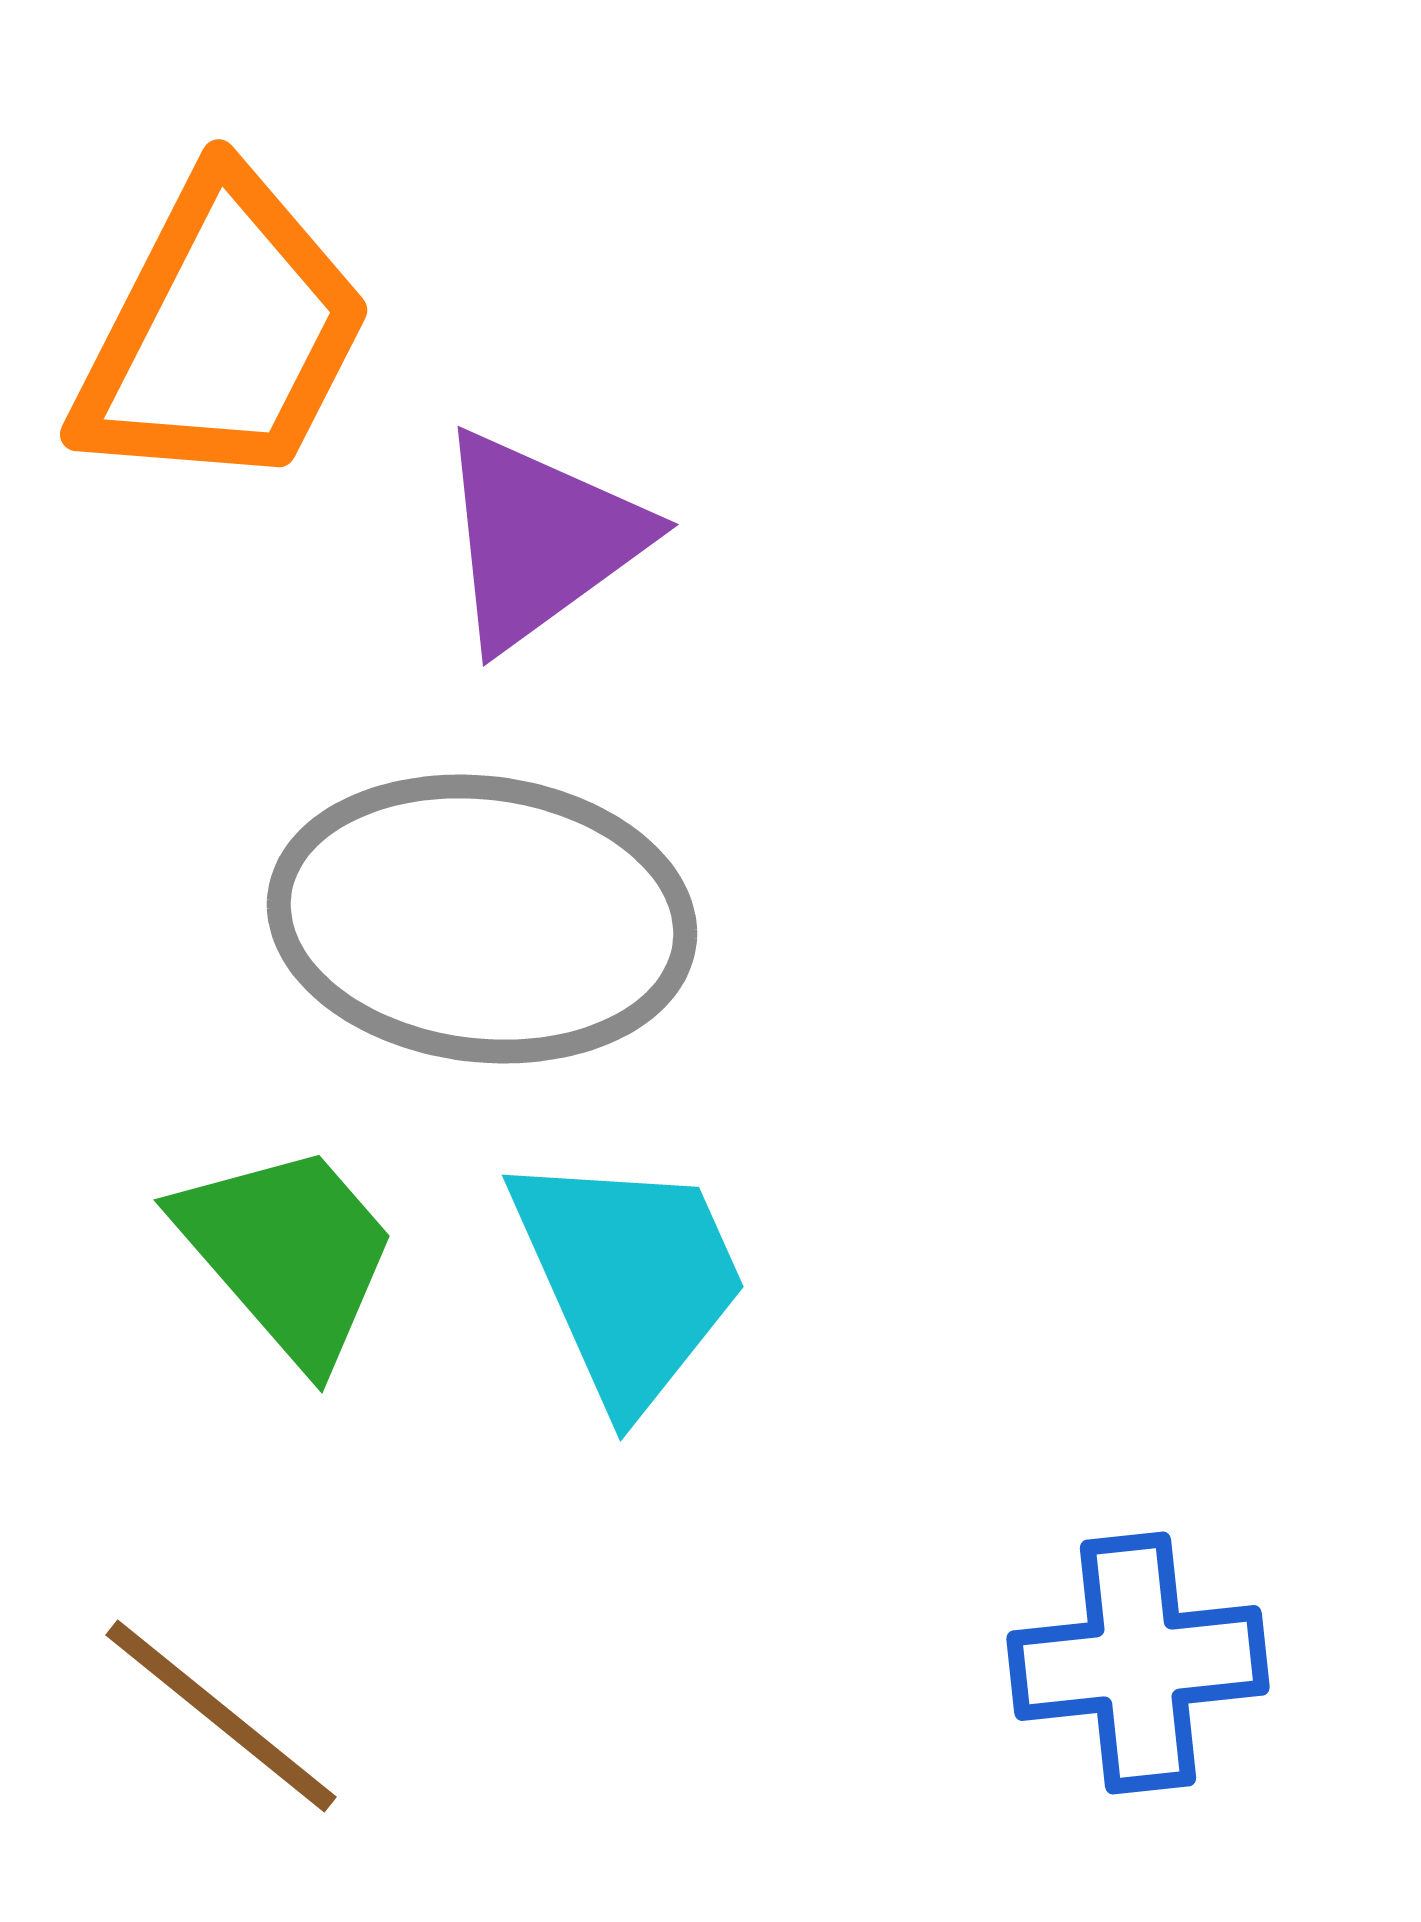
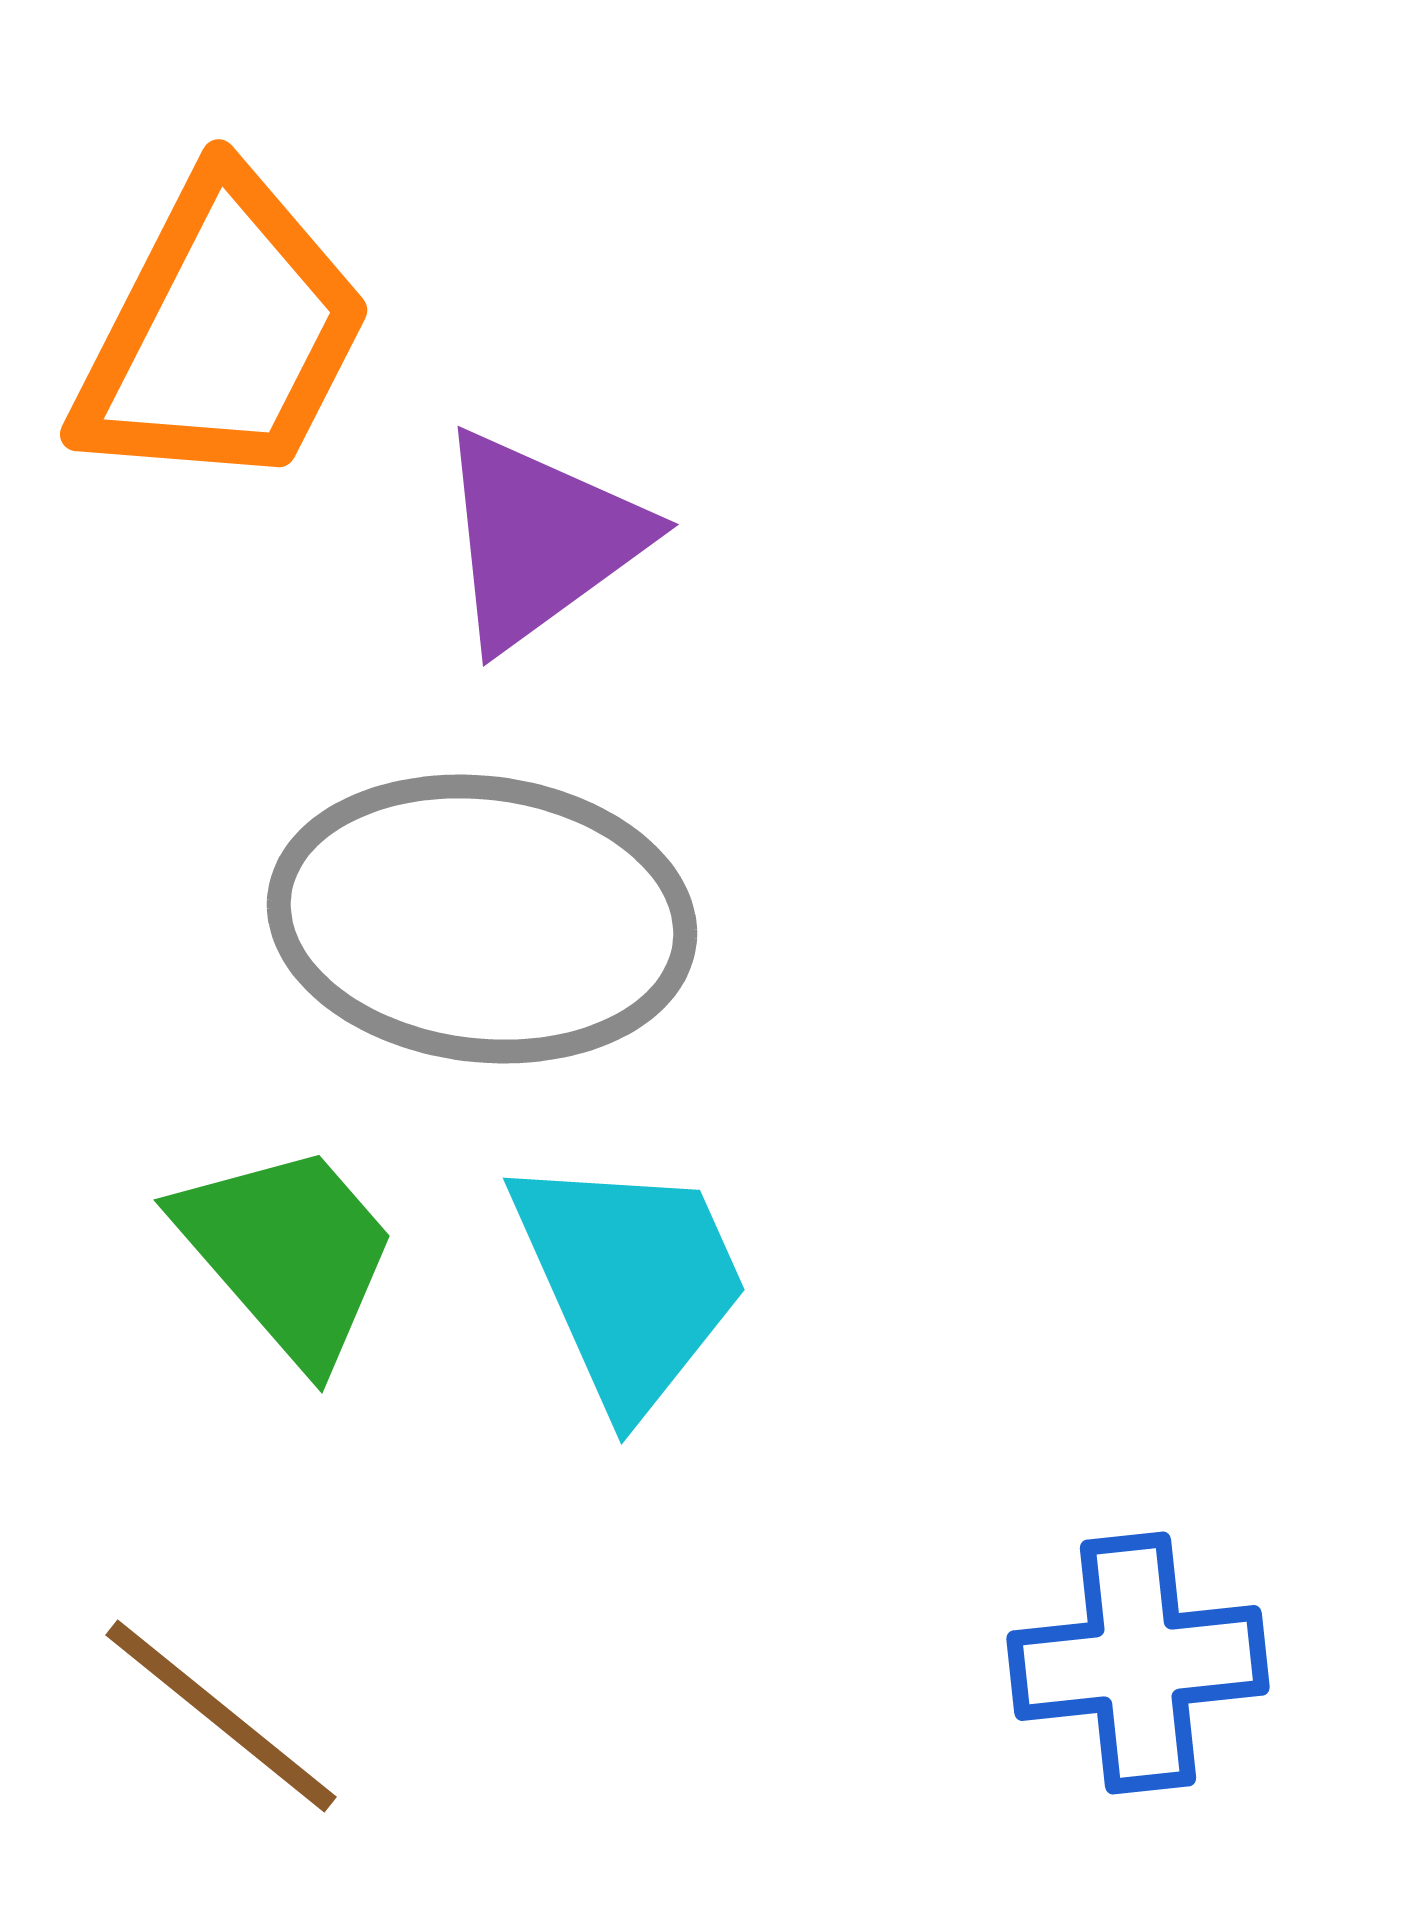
cyan trapezoid: moved 1 px right, 3 px down
